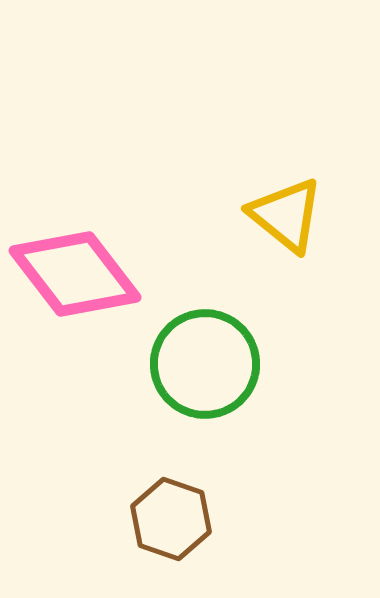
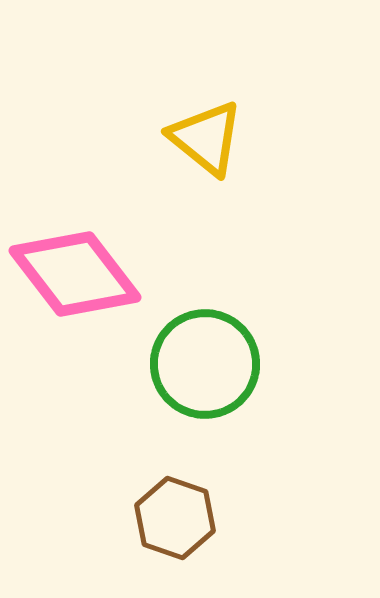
yellow triangle: moved 80 px left, 77 px up
brown hexagon: moved 4 px right, 1 px up
